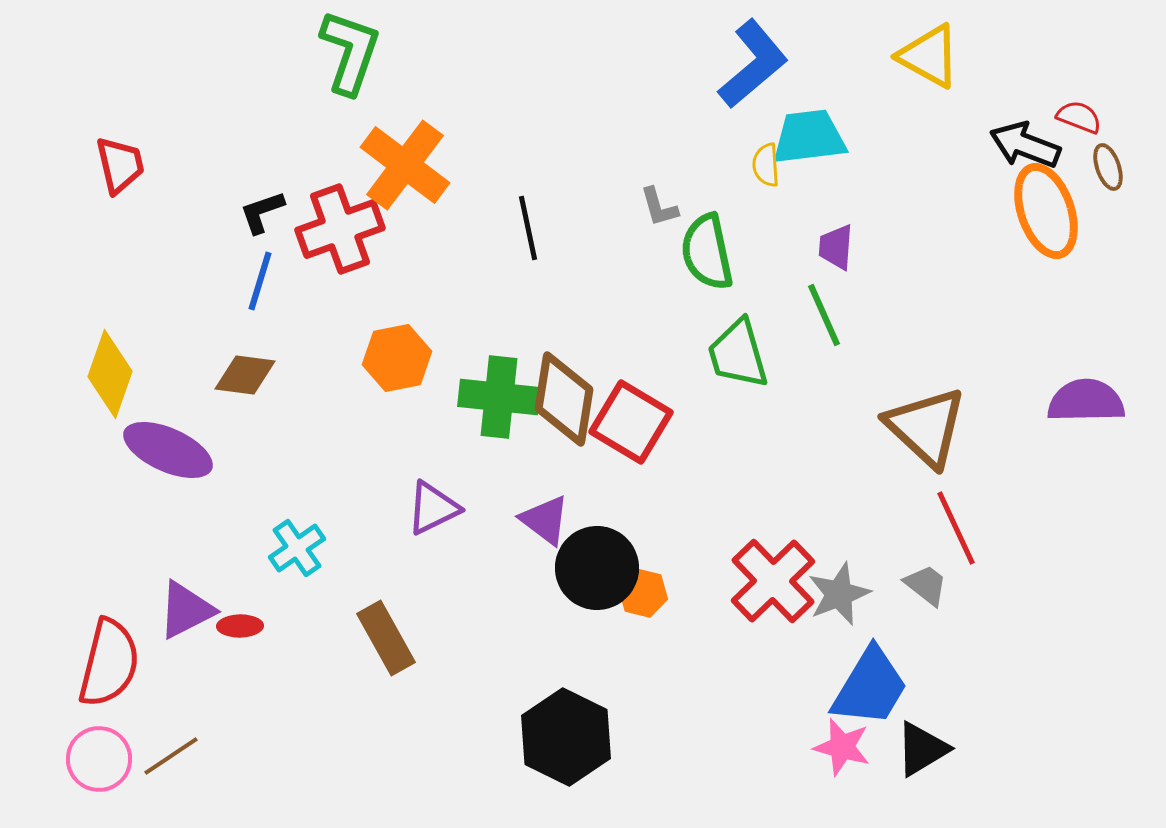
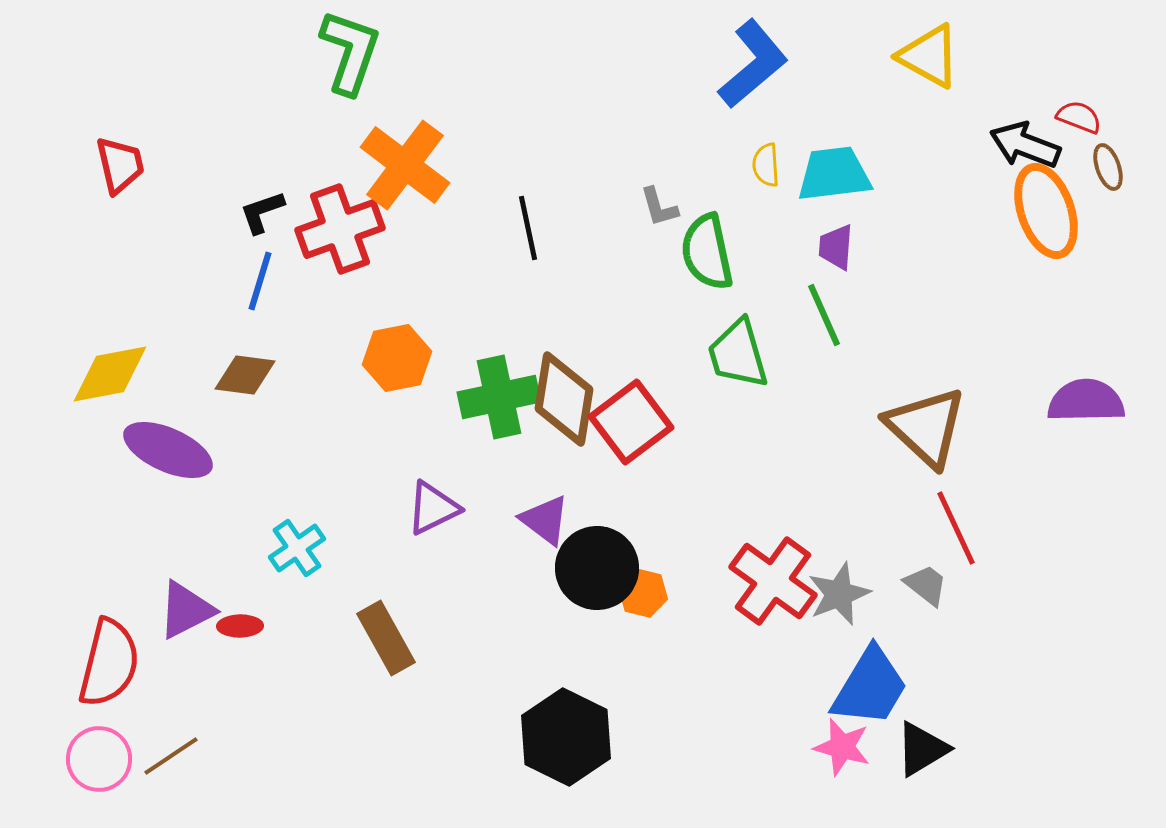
cyan trapezoid at (809, 137): moved 25 px right, 37 px down
yellow diamond at (110, 374): rotated 60 degrees clockwise
green cross at (499, 397): rotated 18 degrees counterclockwise
red square at (631, 422): rotated 22 degrees clockwise
red cross at (773, 581): rotated 10 degrees counterclockwise
